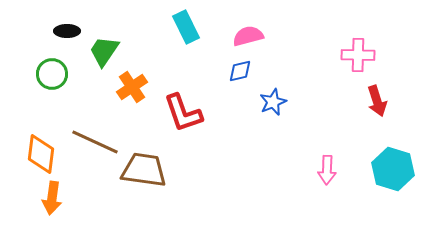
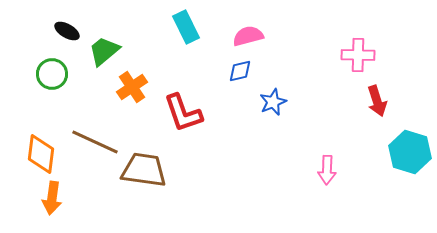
black ellipse: rotated 30 degrees clockwise
green trapezoid: rotated 16 degrees clockwise
cyan hexagon: moved 17 px right, 17 px up
